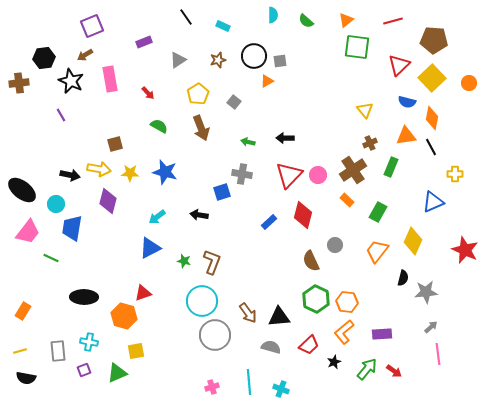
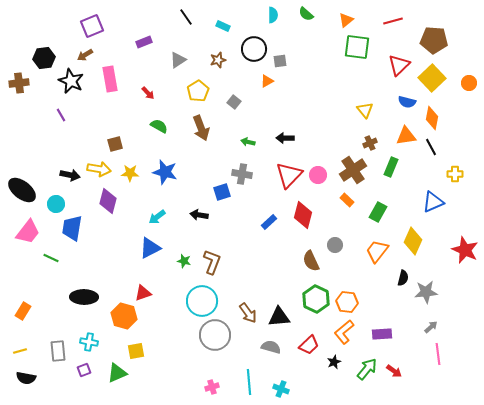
green semicircle at (306, 21): moved 7 px up
black circle at (254, 56): moved 7 px up
yellow pentagon at (198, 94): moved 3 px up
